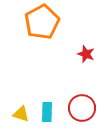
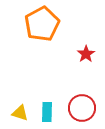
orange pentagon: moved 2 px down
red star: rotated 18 degrees clockwise
yellow triangle: moved 1 px left, 1 px up
